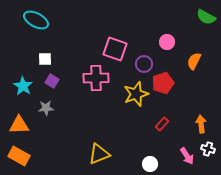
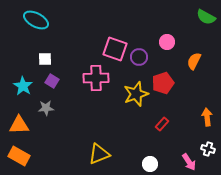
purple circle: moved 5 px left, 7 px up
orange arrow: moved 6 px right, 7 px up
pink arrow: moved 2 px right, 6 px down
